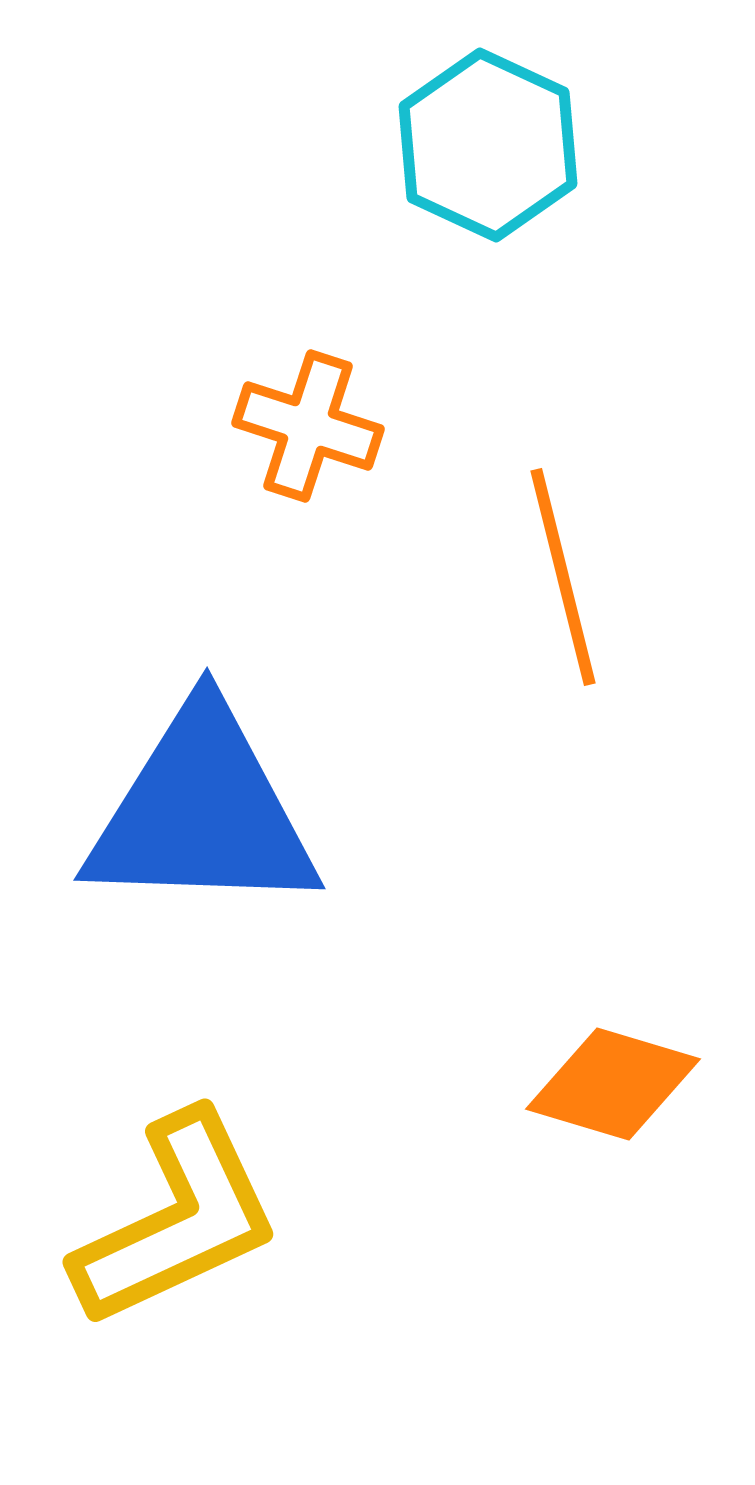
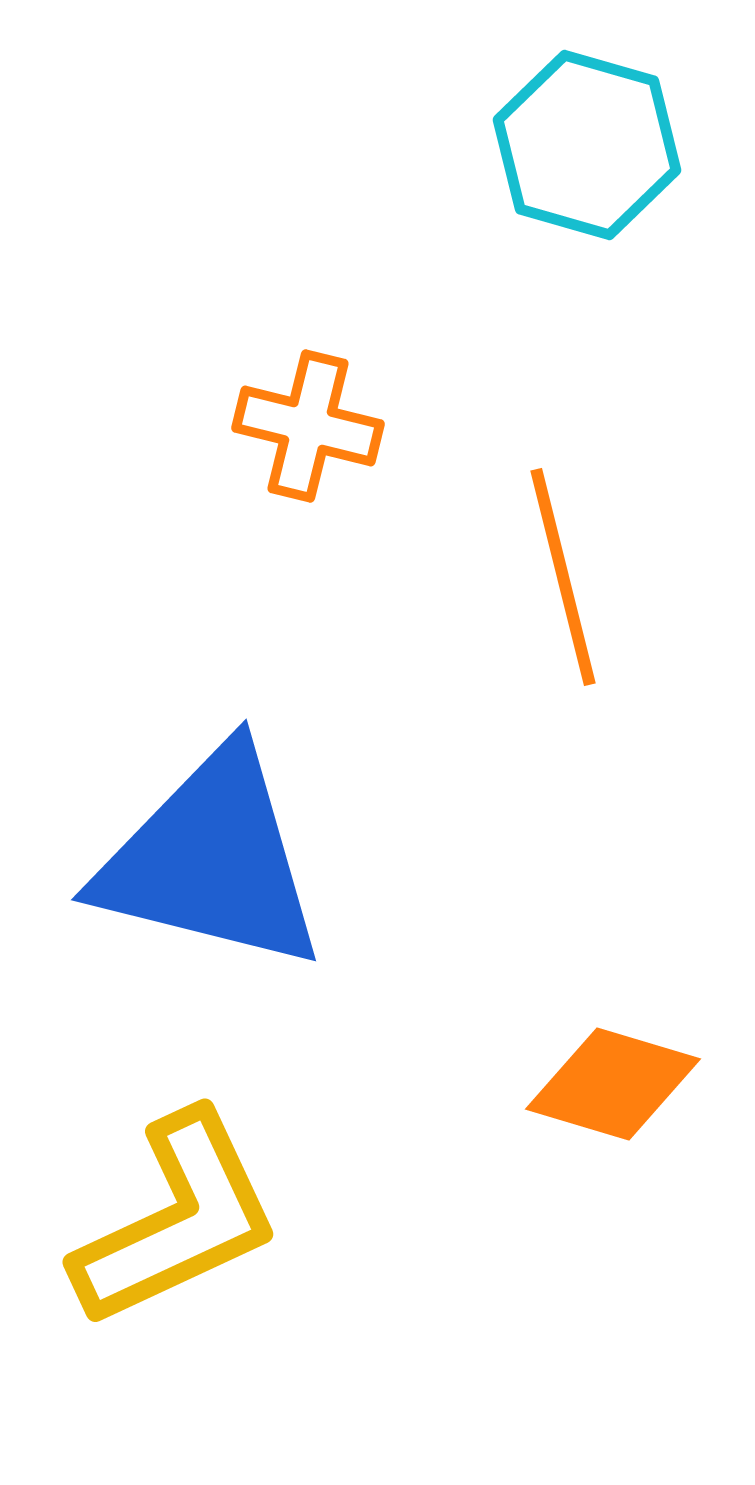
cyan hexagon: moved 99 px right; rotated 9 degrees counterclockwise
orange cross: rotated 4 degrees counterclockwise
blue triangle: moved 9 px right, 48 px down; rotated 12 degrees clockwise
